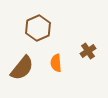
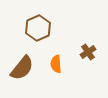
brown cross: moved 1 px down
orange semicircle: moved 1 px down
